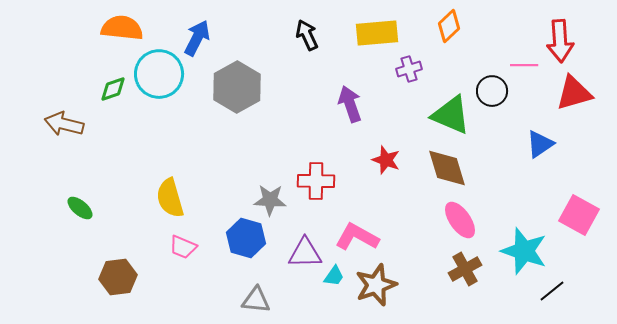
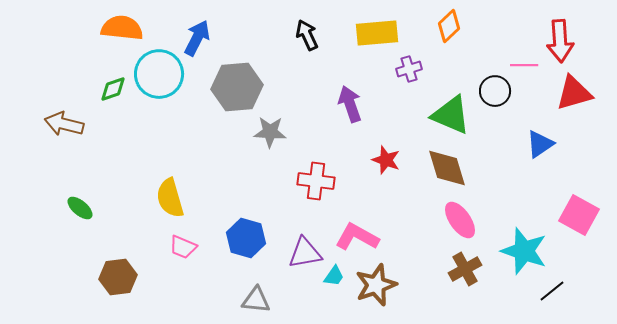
gray hexagon: rotated 24 degrees clockwise
black circle: moved 3 px right
red cross: rotated 6 degrees clockwise
gray star: moved 68 px up
purple triangle: rotated 9 degrees counterclockwise
